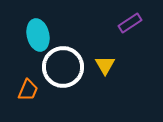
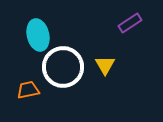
orange trapezoid: rotated 125 degrees counterclockwise
